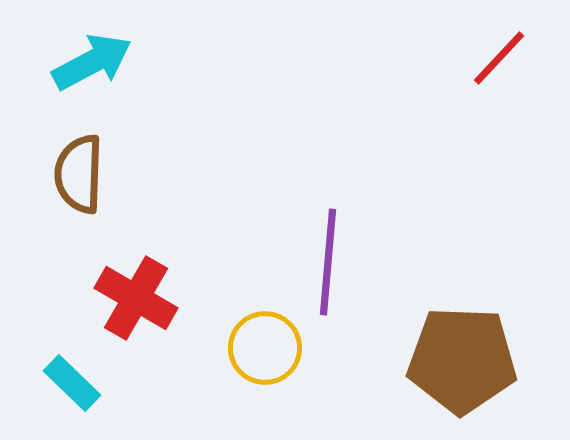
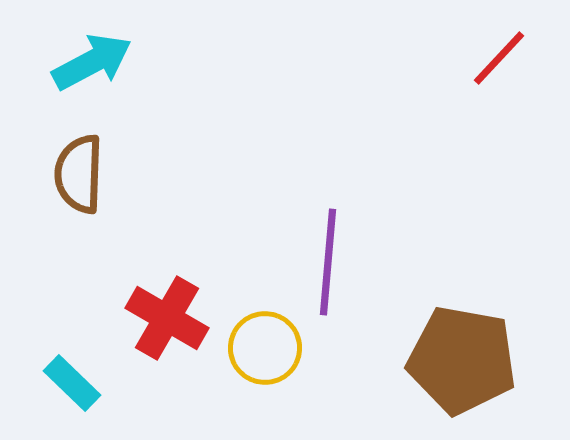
red cross: moved 31 px right, 20 px down
brown pentagon: rotated 8 degrees clockwise
